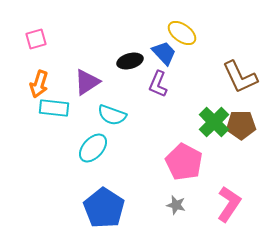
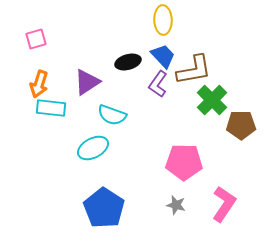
yellow ellipse: moved 19 px left, 13 px up; rotated 52 degrees clockwise
blue trapezoid: moved 1 px left, 3 px down
black ellipse: moved 2 px left, 1 px down
brown L-shape: moved 46 px left, 7 px up; rotated 75 degrees counterclockwise
purple L-shape: rotated 12 degrees clockwise
cyan rectangle: moved 3 px left
green cross: moved 2 px left, 22 px up
cyan ellipse: rotated 20 degrees clockwise
pink pentagon: rotated 27 degrees counterclockwise
pink L-shape: moved 5 px left
